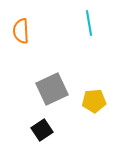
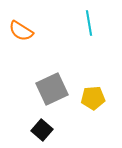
orange semicircle: rotated 55 degrees counterclockwise
yellow pentagon: moved 1 px left, 3 px up
black square: rotated 15 degrees counterclockwise
